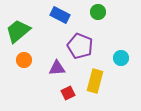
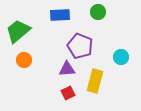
blue rectangle: rotated 30 degrees counterclockwise
cyan circle: moved 1 px up
purple triangle: moved 10 px right, 1 px down
